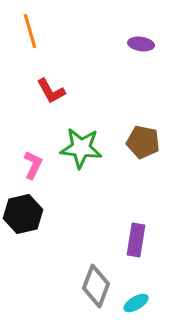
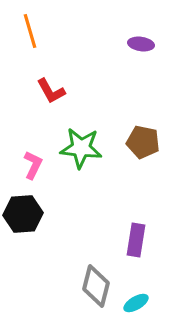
black hexagon: rotated 9 degrees clockwise
gray diamond: rotated 6 degrees counterclockwise
